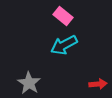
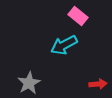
pink rectangle: moved 15 px right
gray star: rotated 10 degrees clockwise
